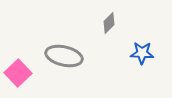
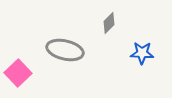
gray ellipse: moved 1 px right, 6 px up
